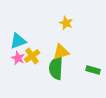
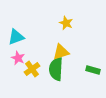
cyan triangle: moved 2 px left, 4 px up
yellow cross: moved 13 px down
green semicircle: moved 1 px down
